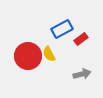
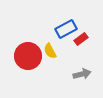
blue rectangle: moved 4 px right
yellow semicircle: moved 1 px right, 3 px up
